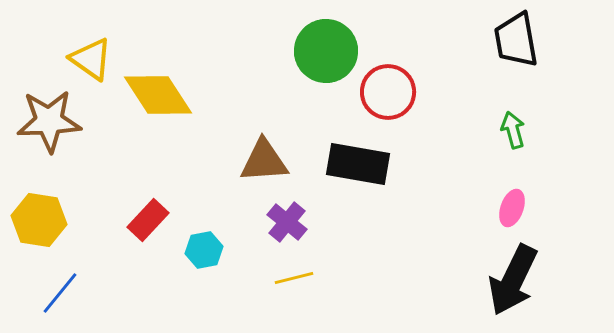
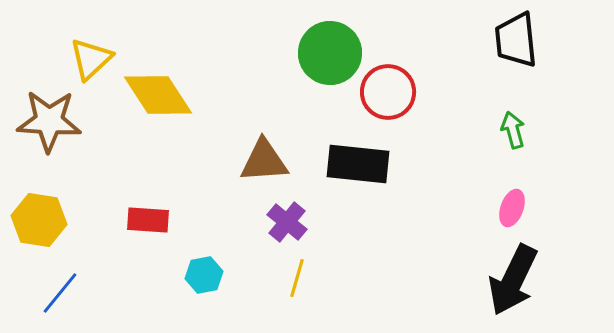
black trapezoid: rotated 4 degrees clockwise
green circle: moved 4 px right, 2 px down
yellow triangle: rotated 42 degrees clockwise
brown star: rotated 6 degrees clockwise
black rectangle: rotated 4 degrees counterclockwise
red rectangle: rotated 51 degrees clockwise
cyan hexagon: moved 25 px down
yellow line: moved 3 px right; rotated 60 degrees counterclockwise
